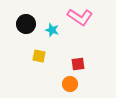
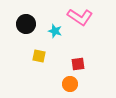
cyan star: moved 3 px right, 1 px down
